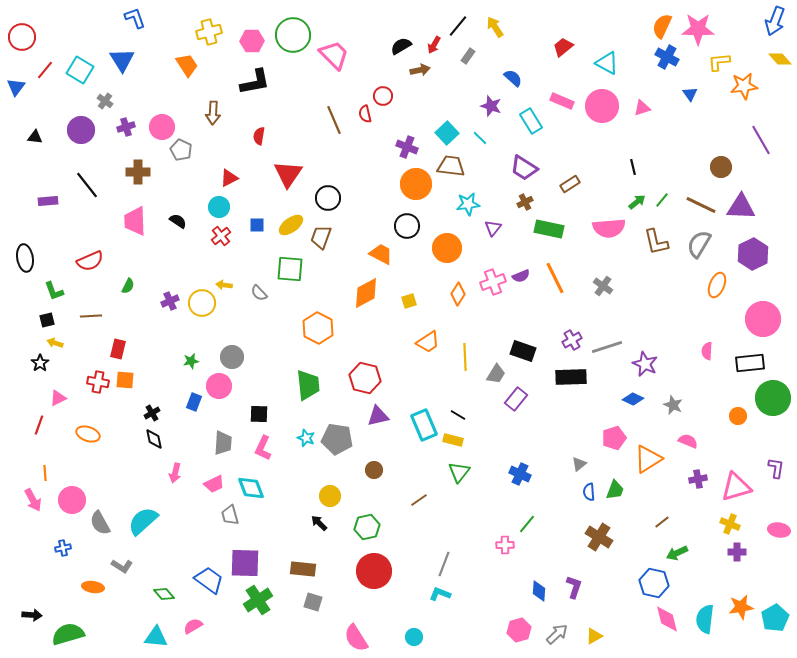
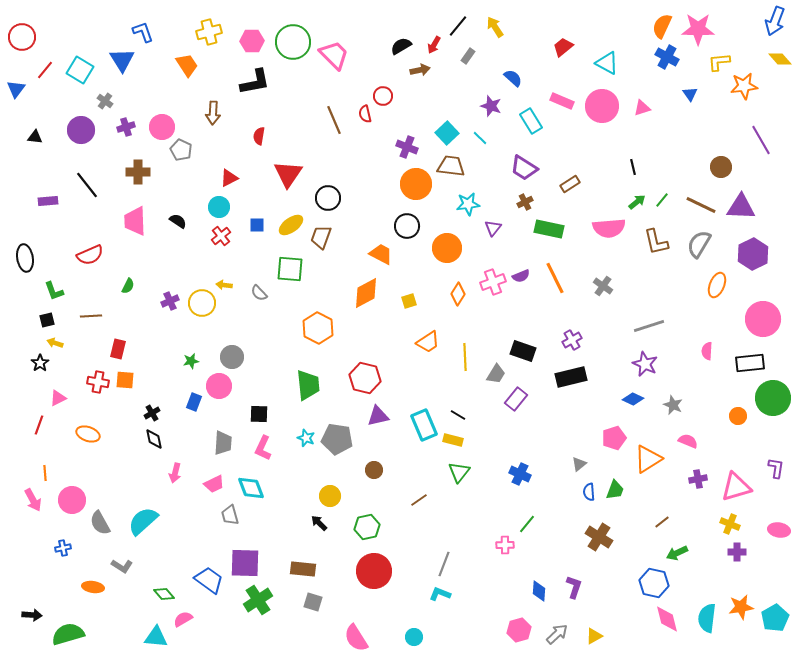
blue L-shape at (135, 18): moved 8 px right, 14 px down
green circle at (293, 35): moved 7 px down
blue triangle at (16, 87): moved 2 px down
red semicircle at (90, 261): moved 6 px up
gray line at (607, 347): moved 42 px right, 21 px up
black rectangle at (571, 377): rotated 12 degrees counterclockwise
cyan semicircle at (705, 619): moved 2 px right, 1 px up
pink semicircle at (193, 626): moved 10 px left, 7 px up
